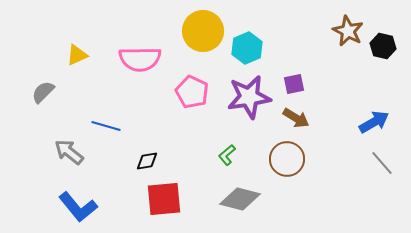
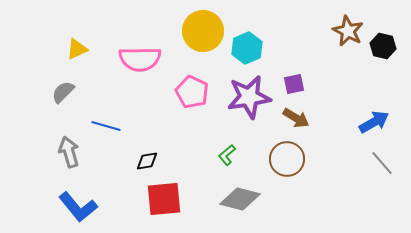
yellow triangle: moved 6 px up
gray semicircle: moved 20 px right
gray arrow: rotated 36 degrees clockwise
